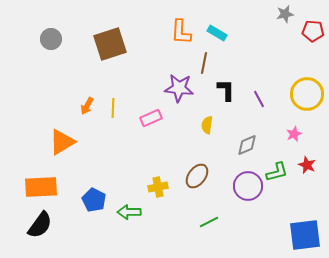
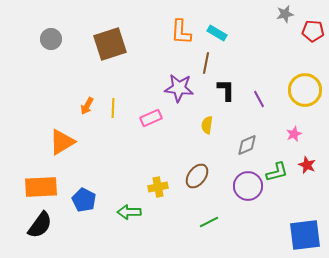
brown line: moved 2 px right
yellow circle: moved 2 px left, 4 px up
blue pentagon: moved 10 px left
